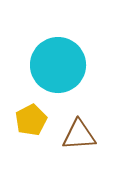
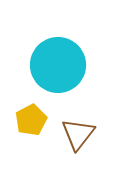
brown triangle: moved 1 px left, 1 px up; rotated 48 degrees counterclockwise
